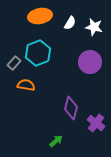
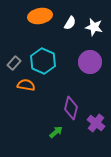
cyan hexagon: moved 5 px right, 8 px down; rotated 15 degrees counterclockwise
green arrow: moved 9 px up
